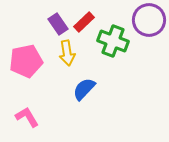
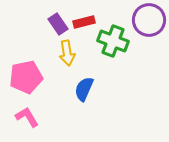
red rectangle: rotated 30 degrees clockwise
pink pentagon: moved 16 px down
blue semicircle: rotated 20 degrees counterclockwise
